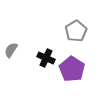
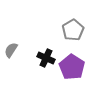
gray pentagon: moved 3 px left, 1 px up
purple pentagon: moved 2 px up
